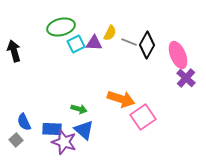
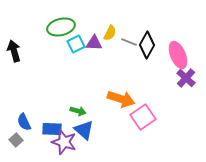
green arrow: moved 1 px left, 2 px down
